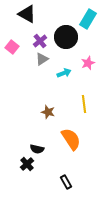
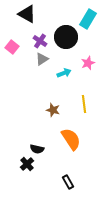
purple cross: rotated 16 degrees counterclockwise
brown star: moved 5 px right, 2 px up
black rectangle: moved 2 px right
